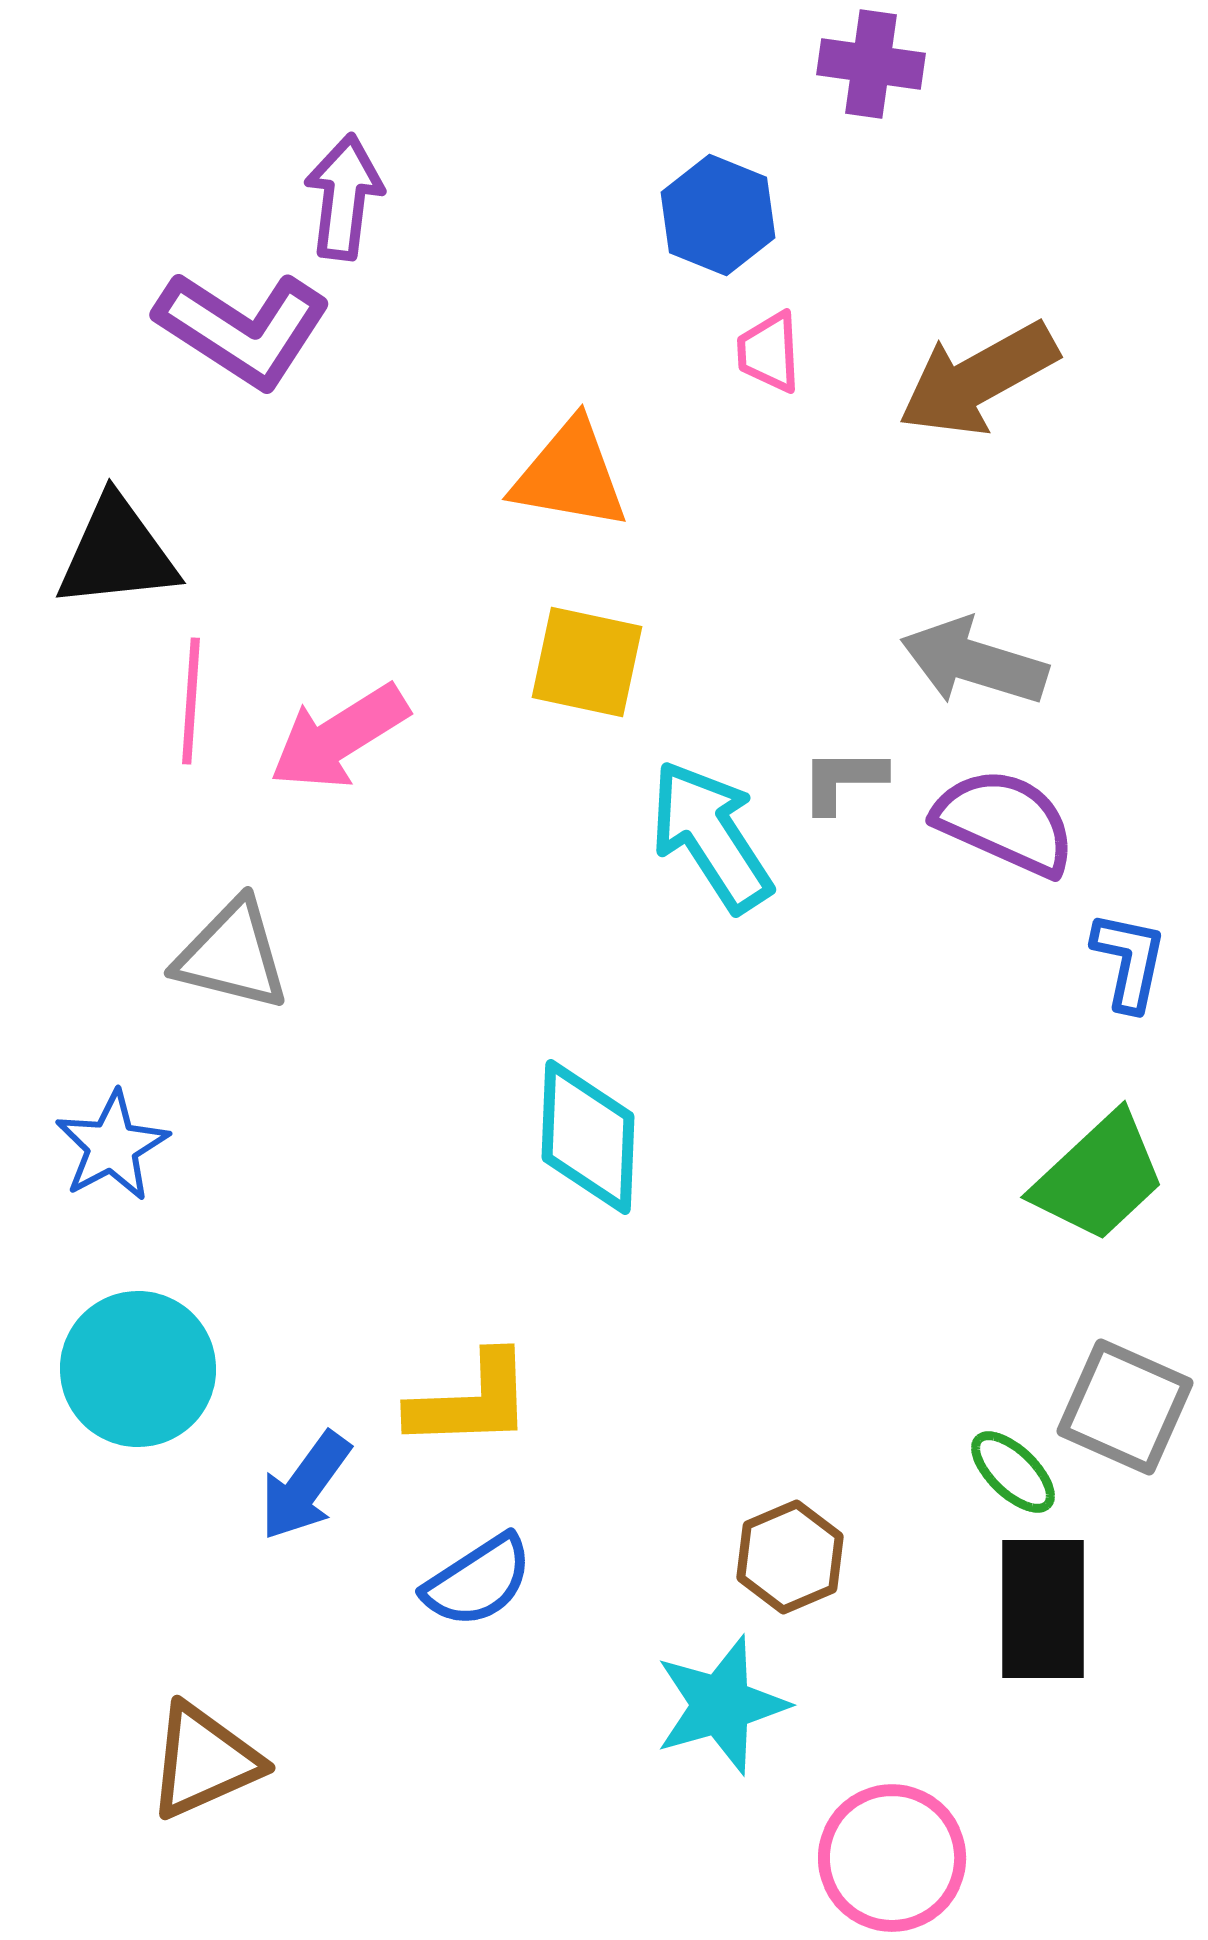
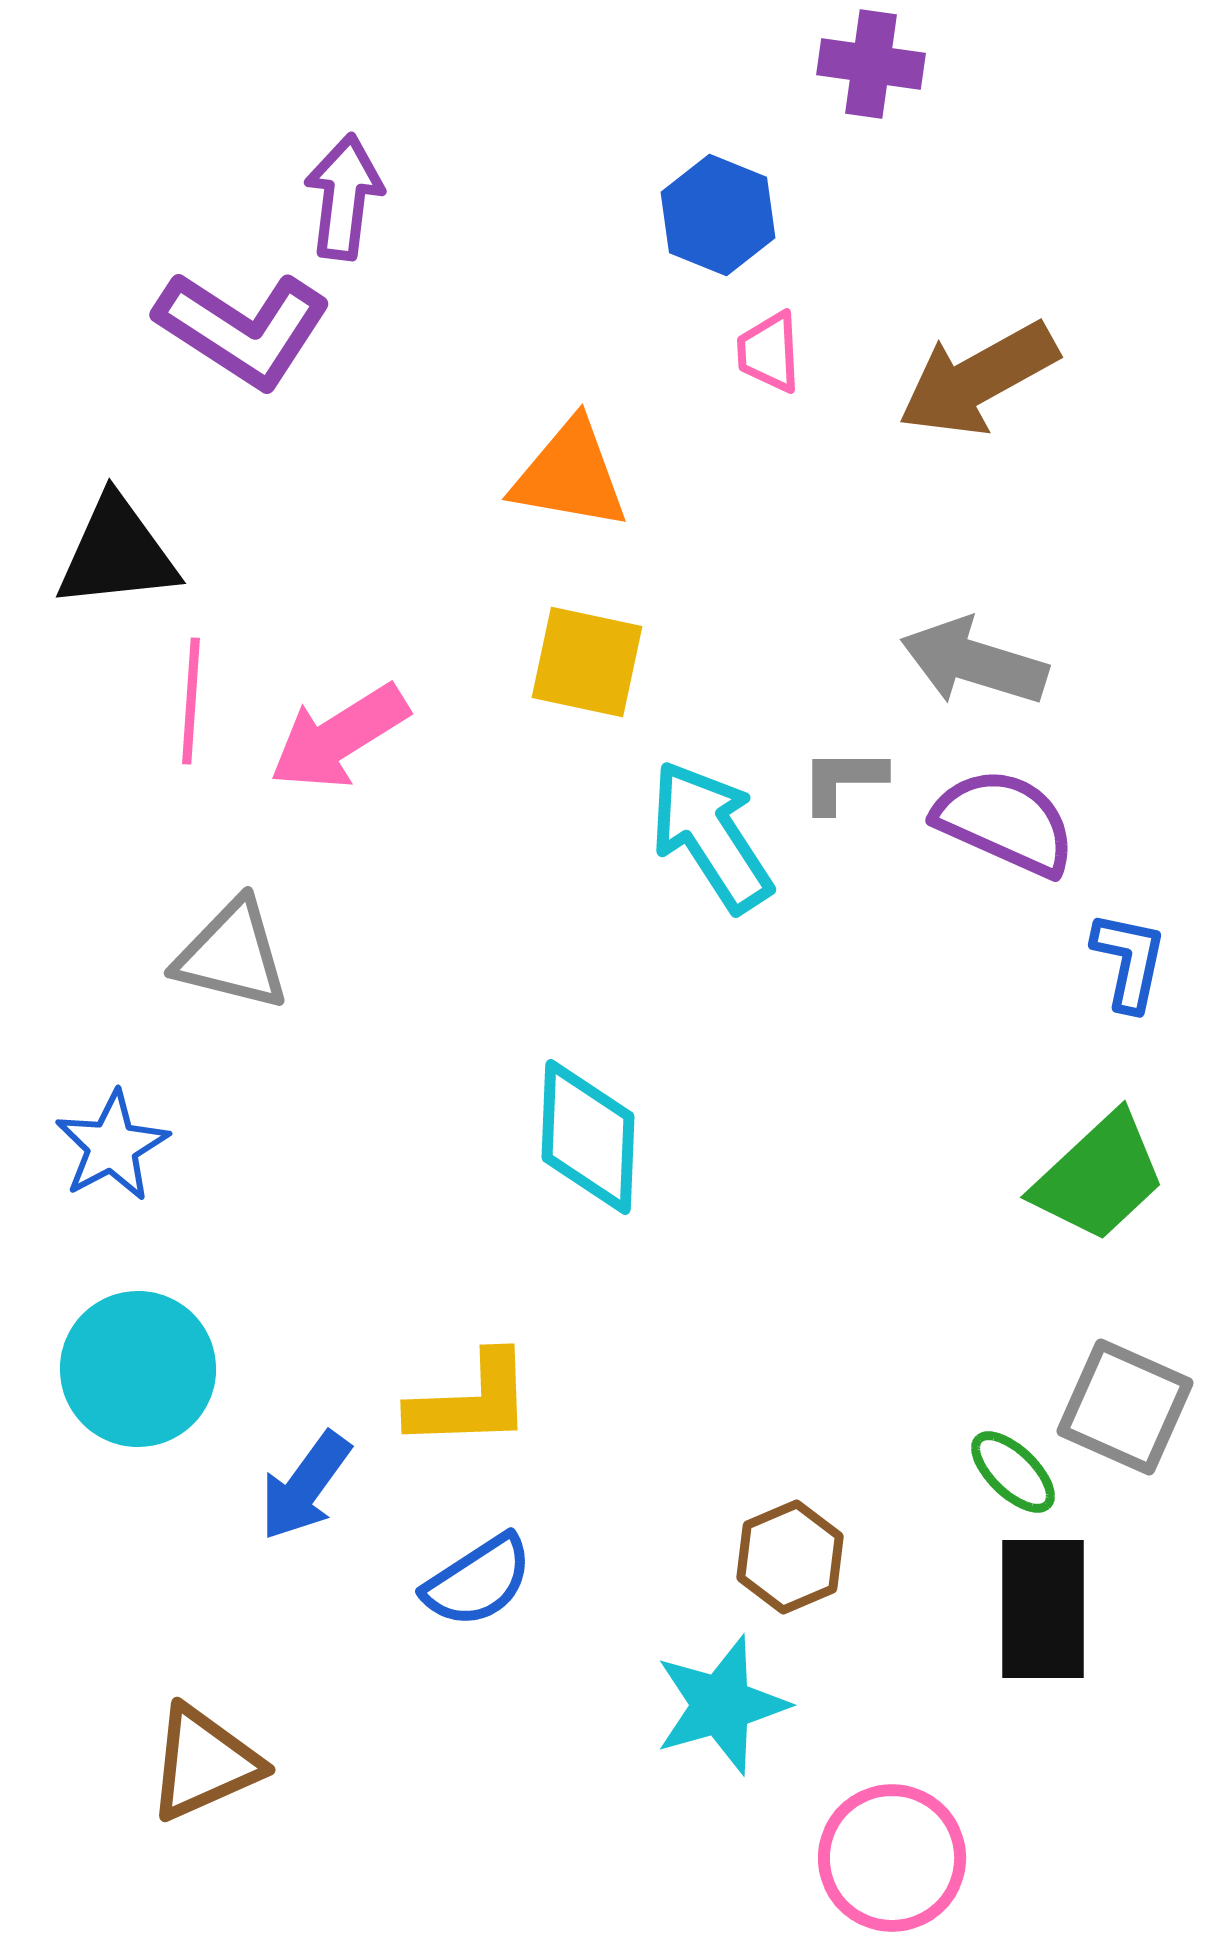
brown triangle: moved 2 px down
